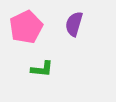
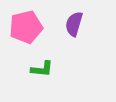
pink pentagon: rotated 12 degrees clockwise
